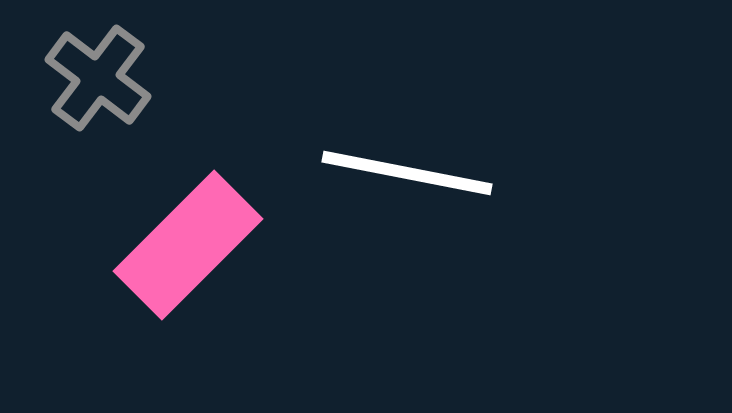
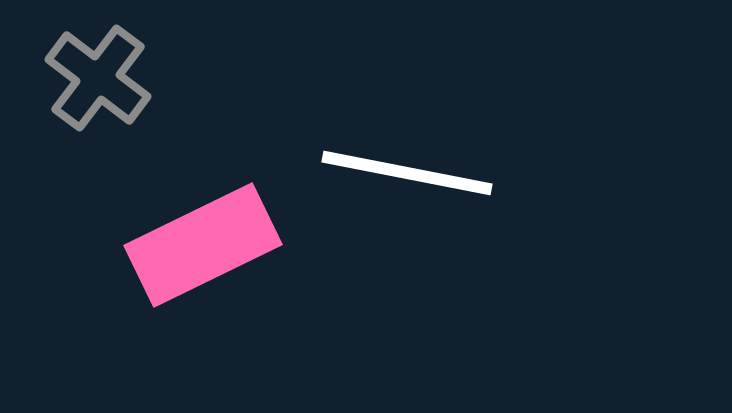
pink rectangle: moved 15 px right; rotated 19 degrees clockwise
